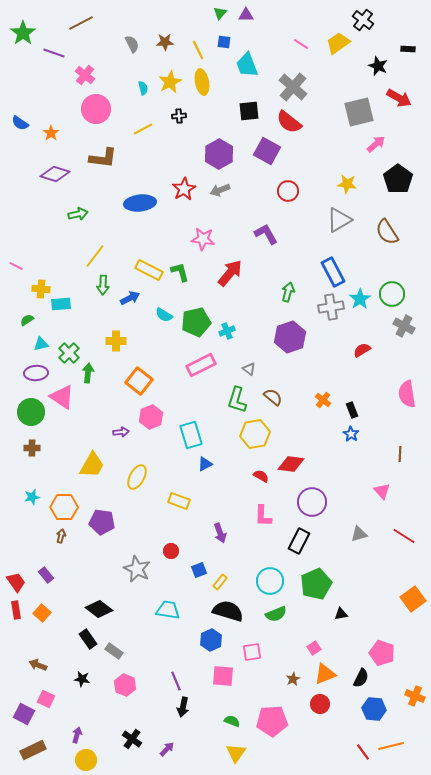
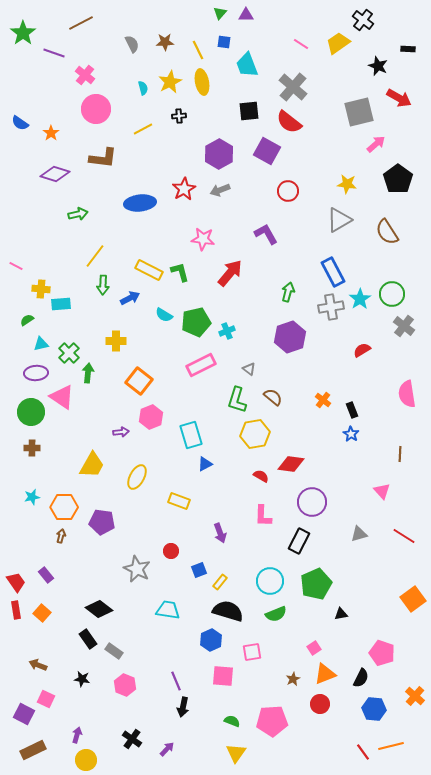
gray cross at (404, 326): rotated 10 degrees clockwise
orange cross at (415, 696): rotated 18 degrees clockwise
